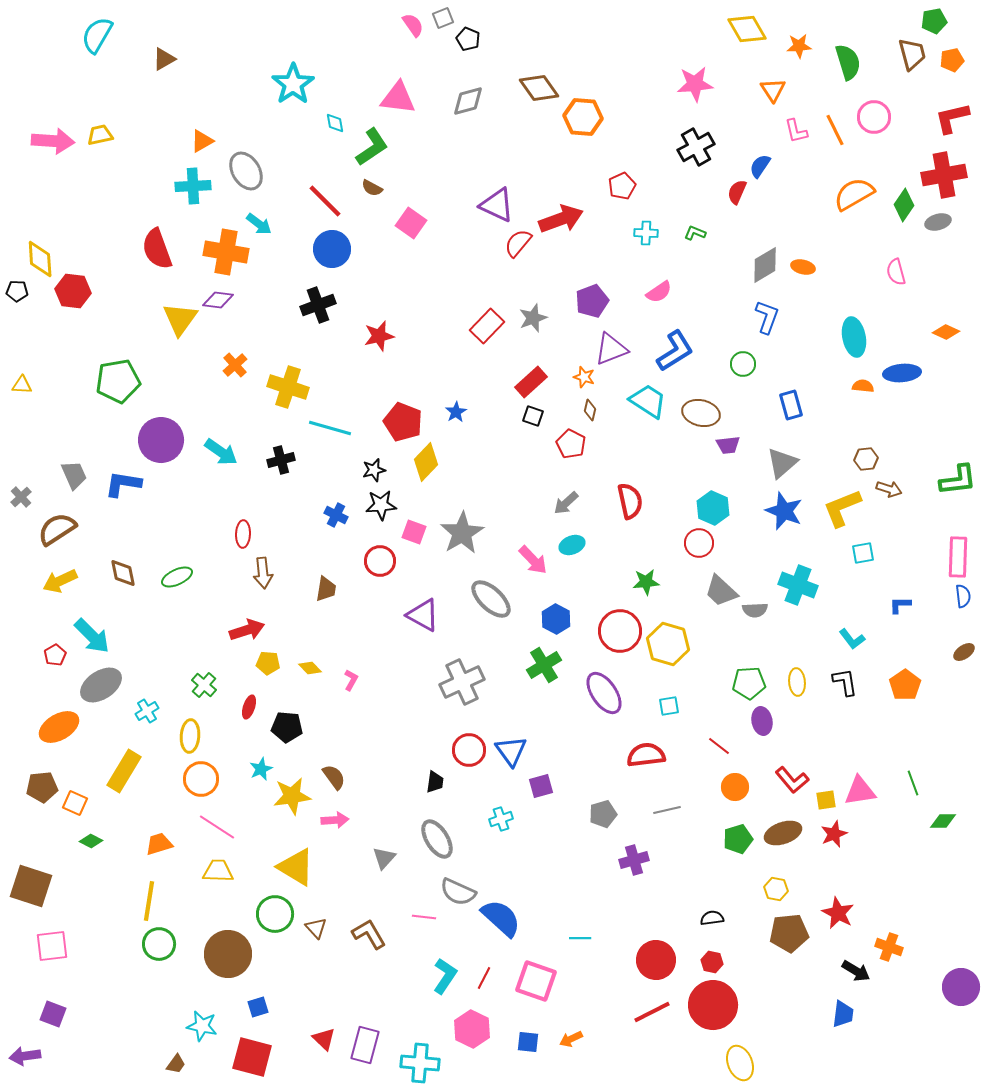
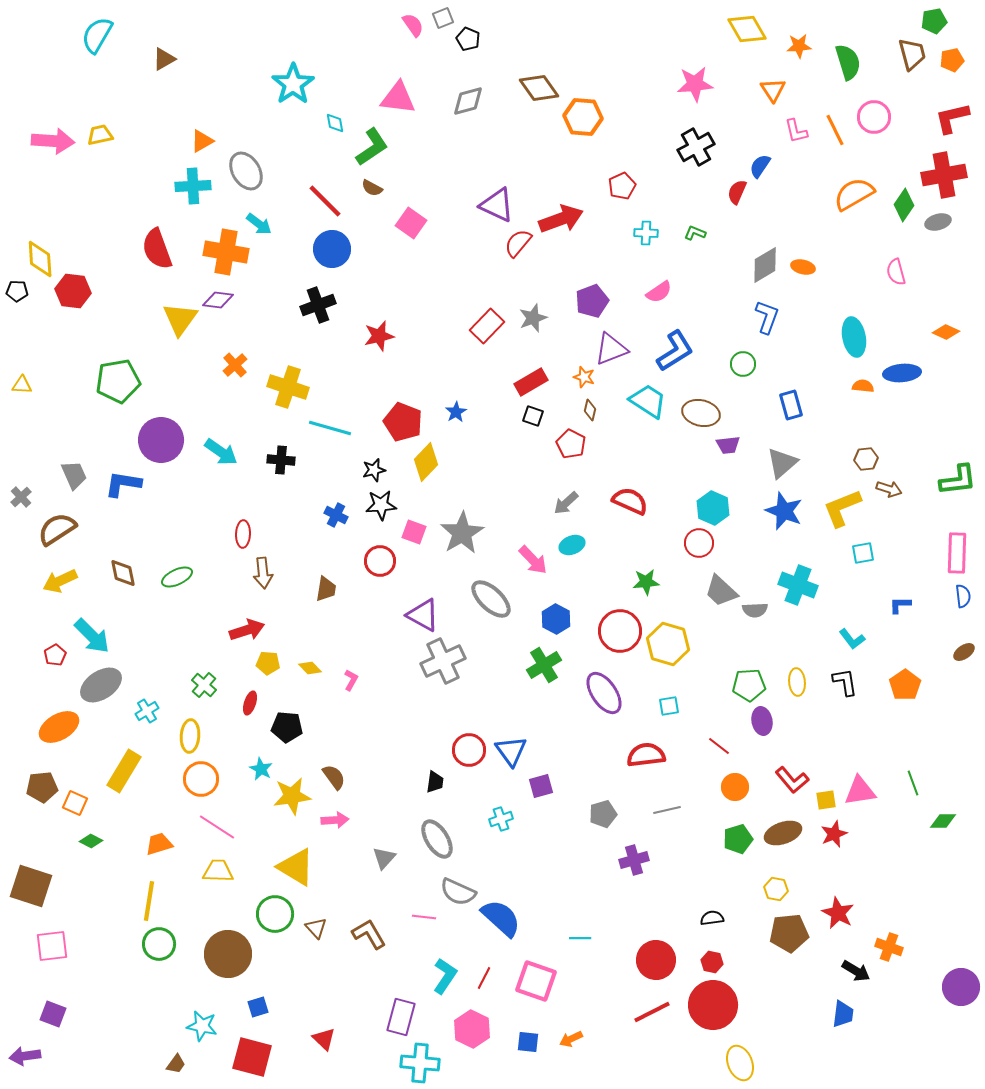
red rectangle at (531, 382): rotated 12 degrees clockwise
black cross at (281, 460): rotated 20 degrees clockwise
red semicircle at (630, 501): rotated 54 degrees counterclockwise
pink rectangle at (958, 557): moved 1 px left, 4 px up
gray cross at (462, 682): moved 19 px left, 21 px up
green pentagon at (749, 683): moved 2 px down
red ellipse at (249, 707): moved 1 px right, 4 px up
cyan star at (261, 769): rotated 20 degrees counterclockwise
purple rectangle at (365, 1045): moved 36 px right, 28 px up
